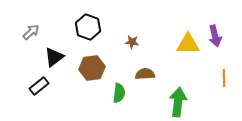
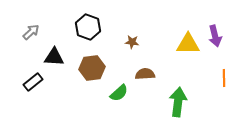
black triangle: rotated 40 degrees clockwise
black rectangle: moved 6 px left, 4 px up
green semicircle: rotated 42 degrees clockwise
